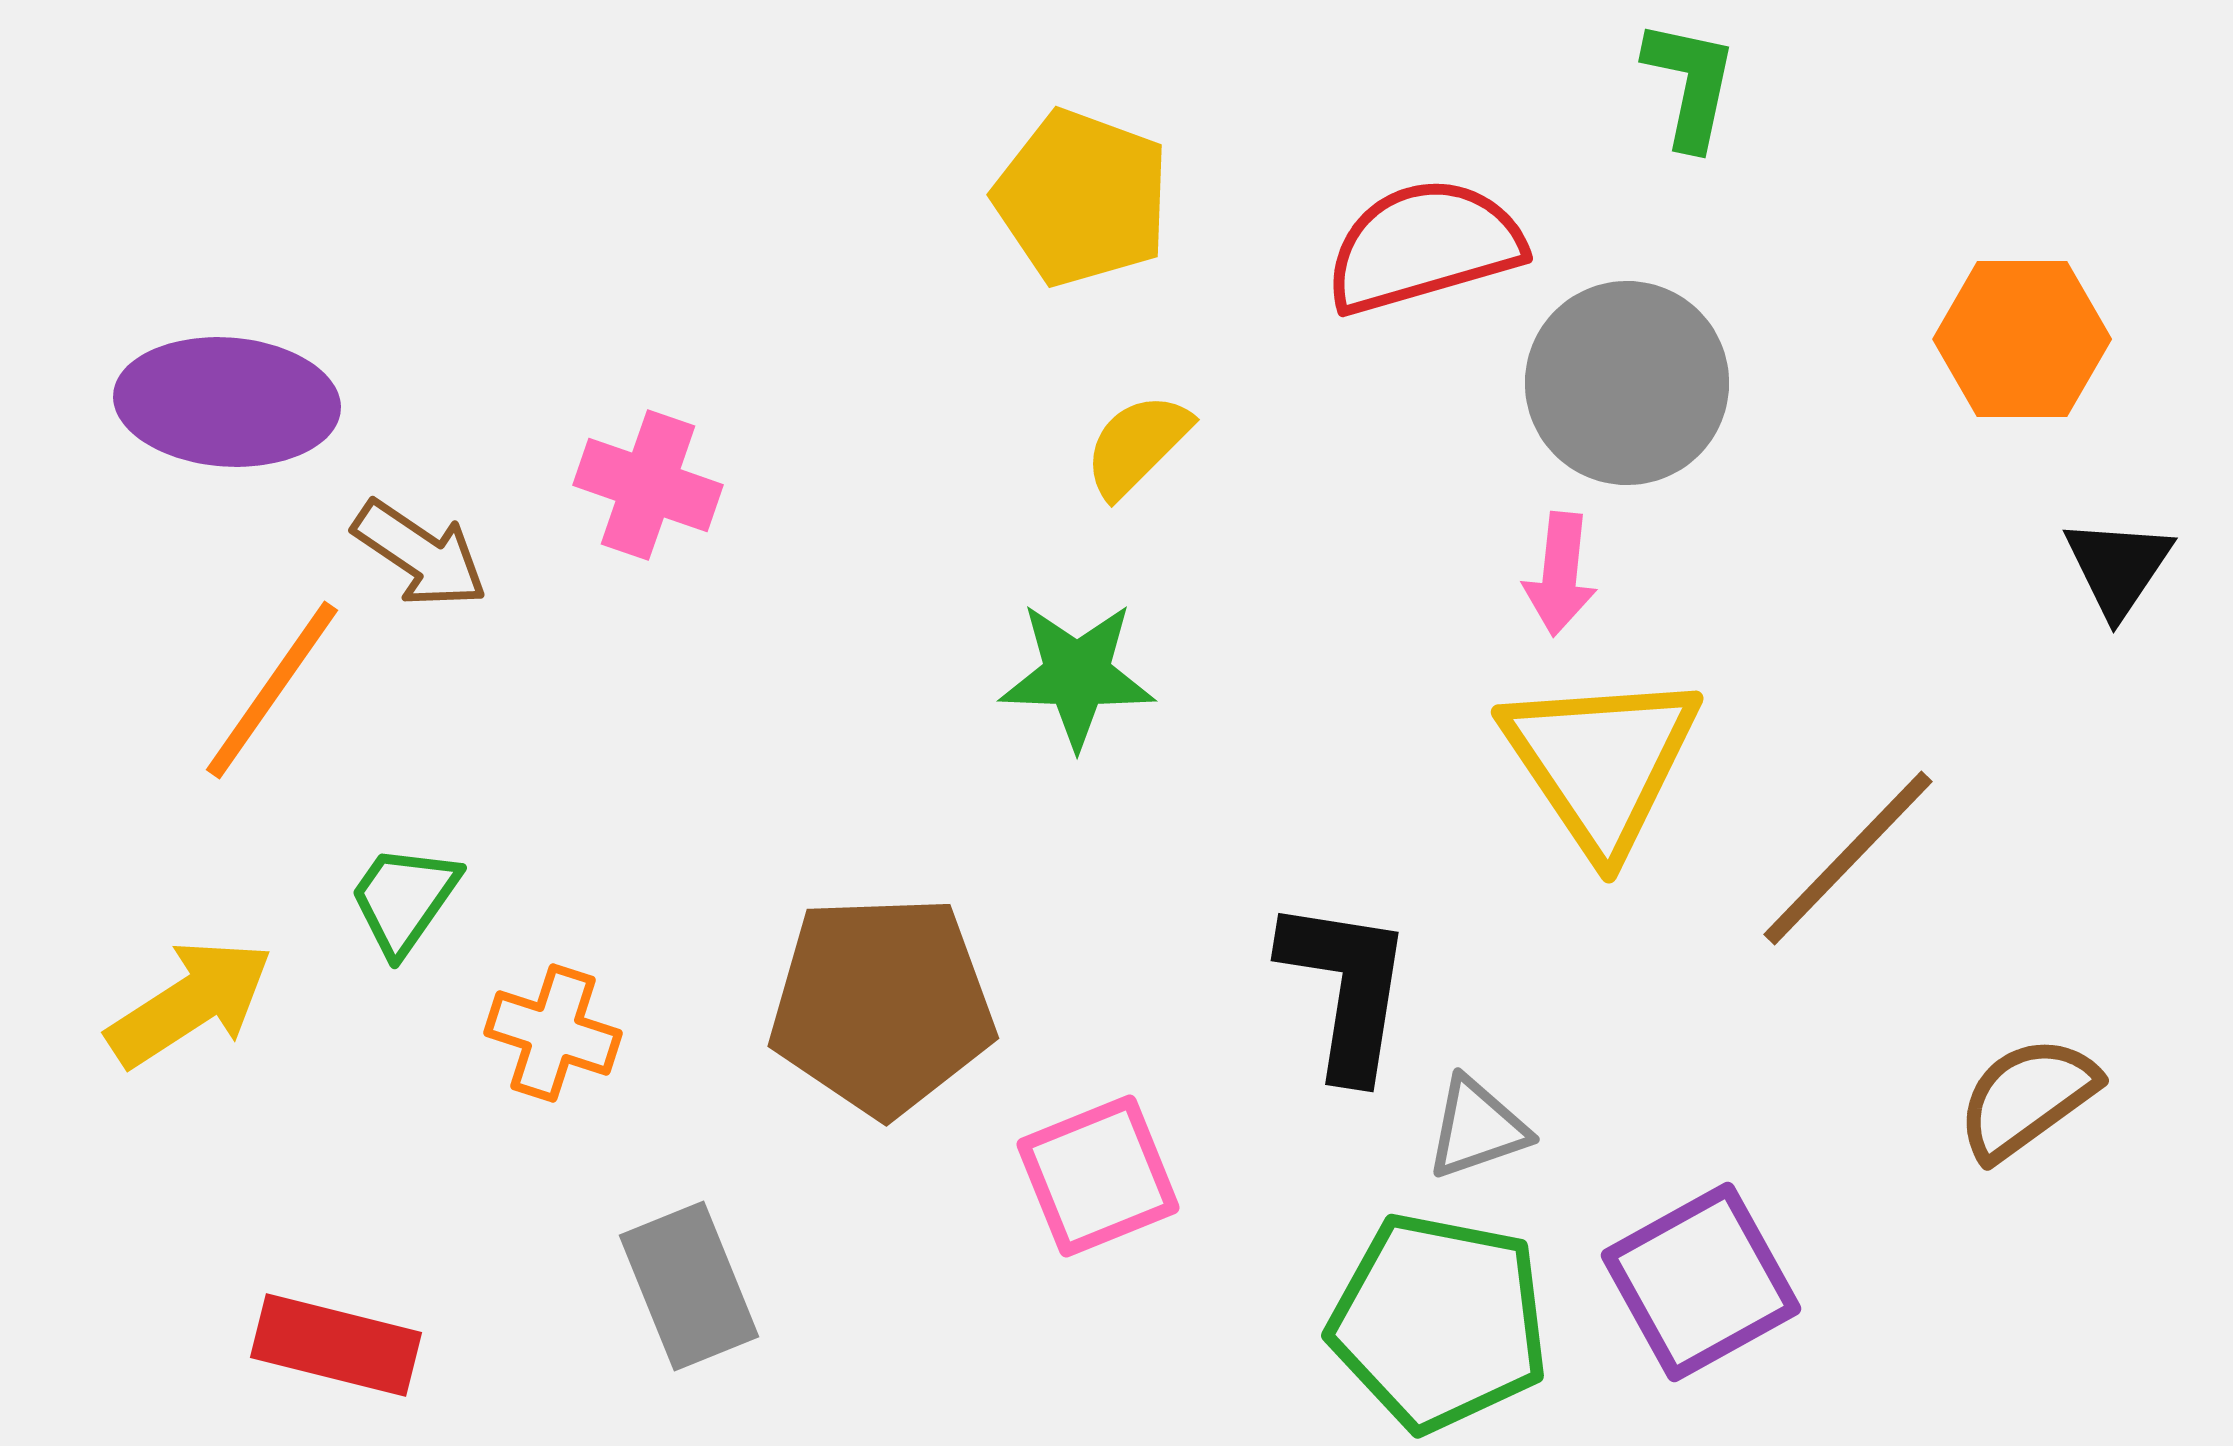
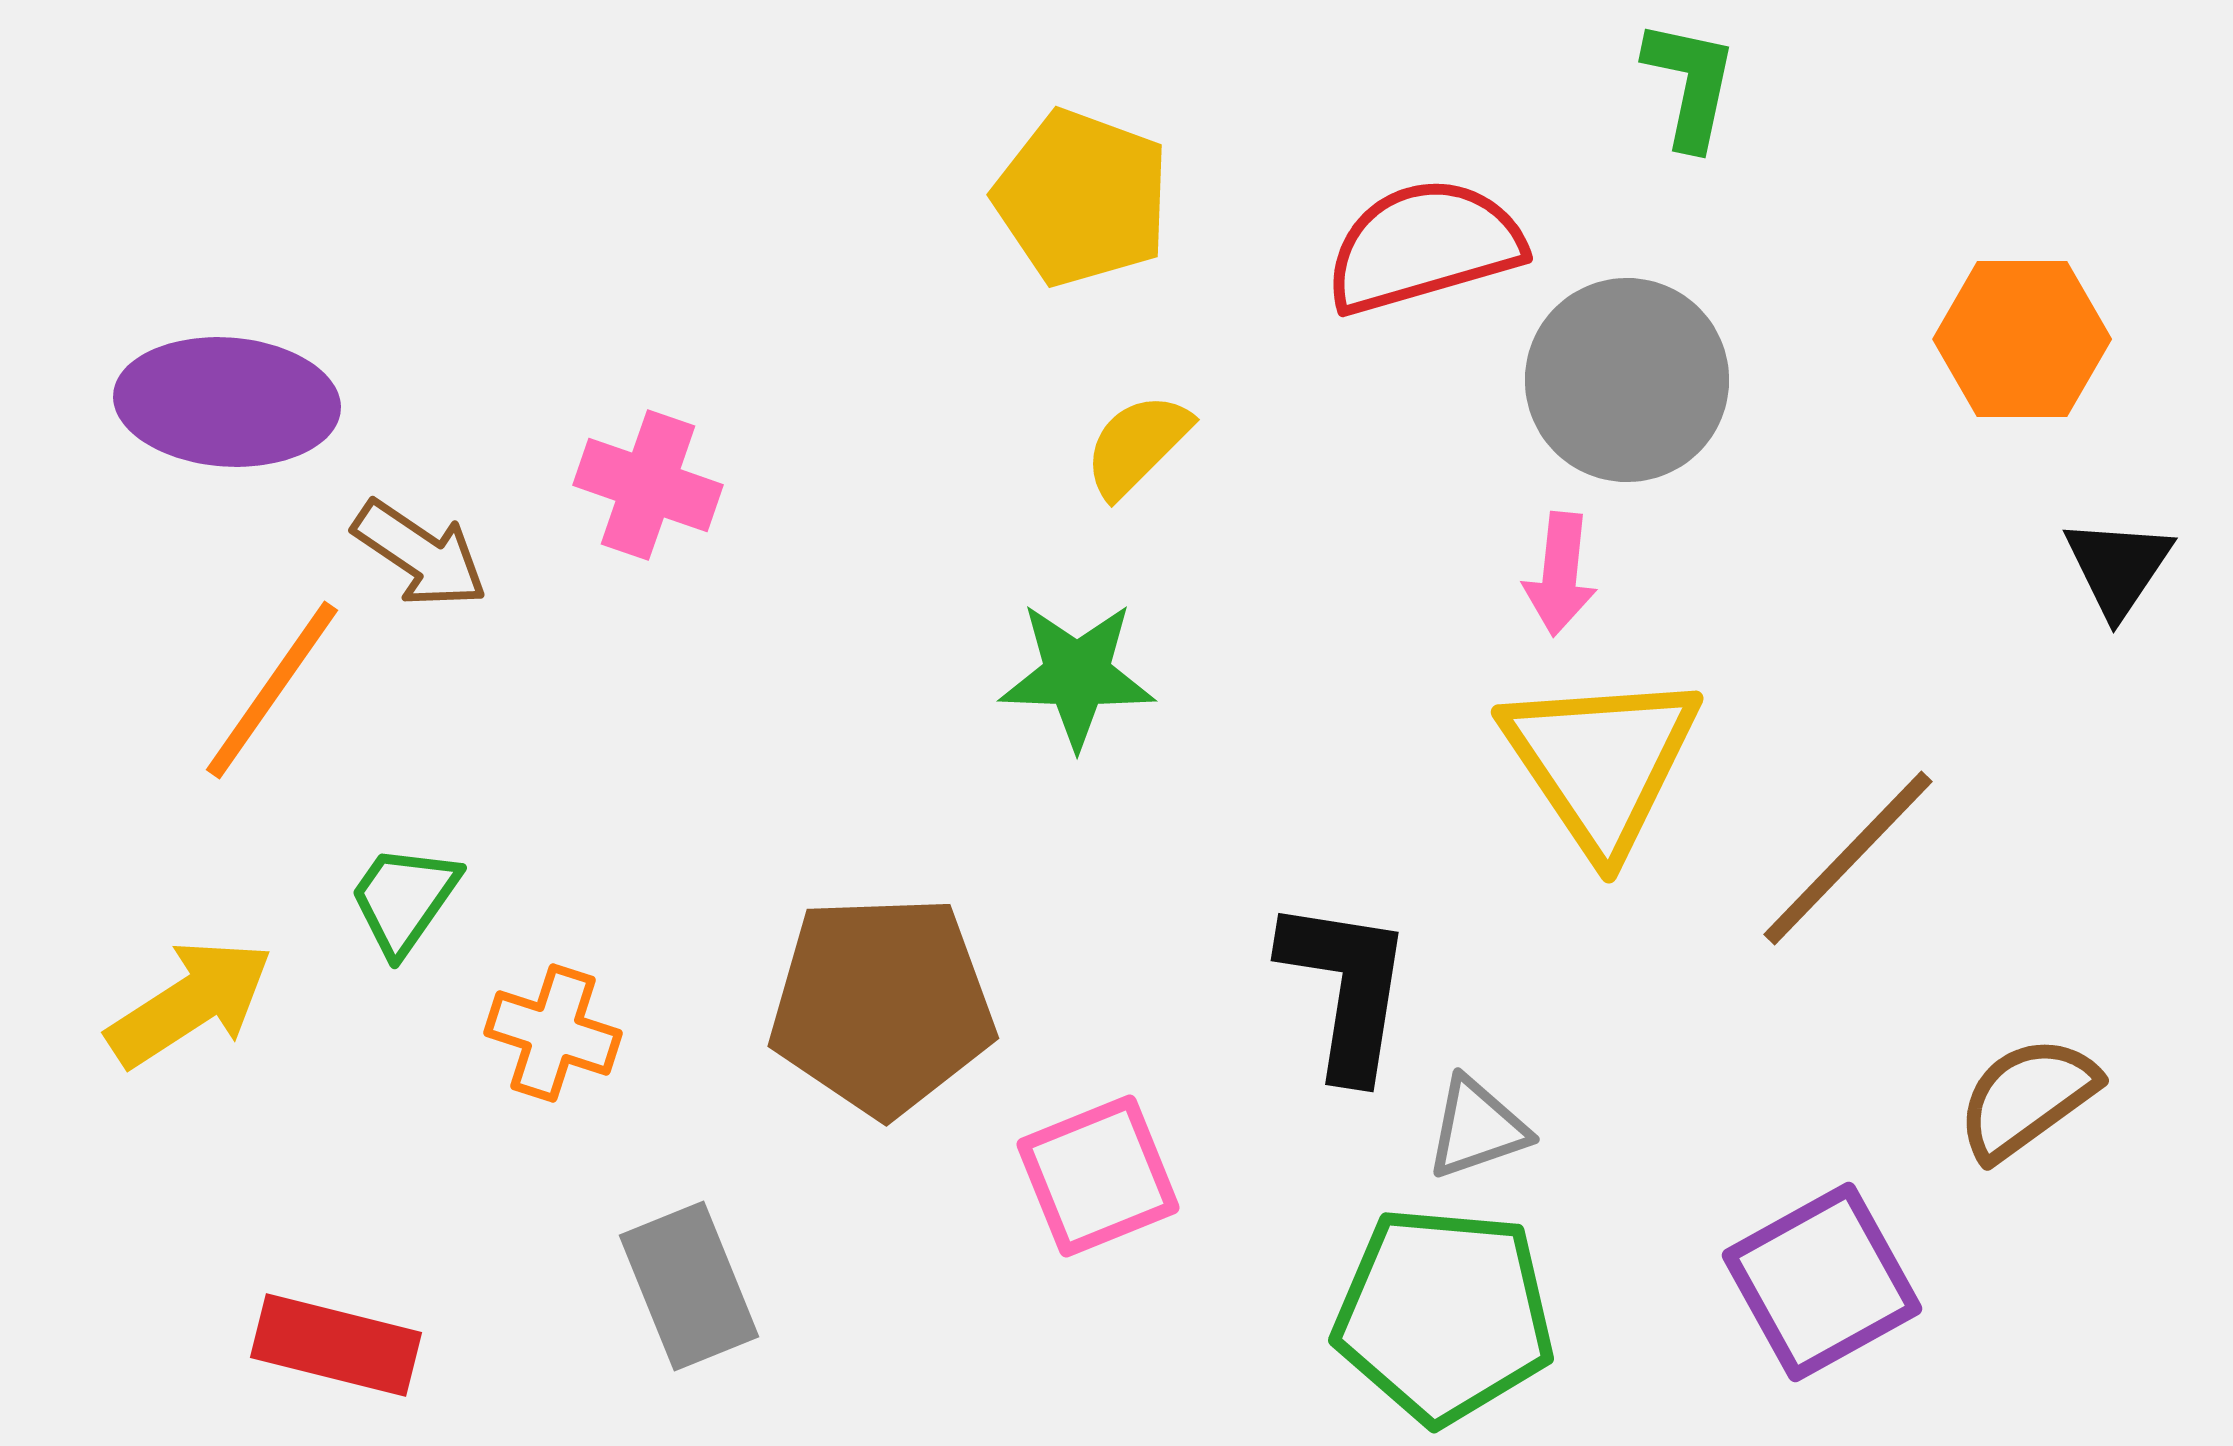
gray circle: moved 3 px up
purple square: moved 121 px right
green pentagon: moved 5 px right, 7 px up; rotated 6 degrees counterclockwise
